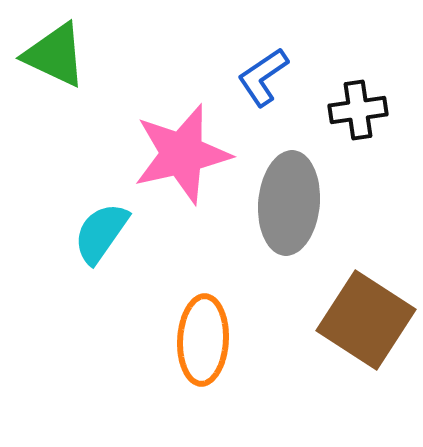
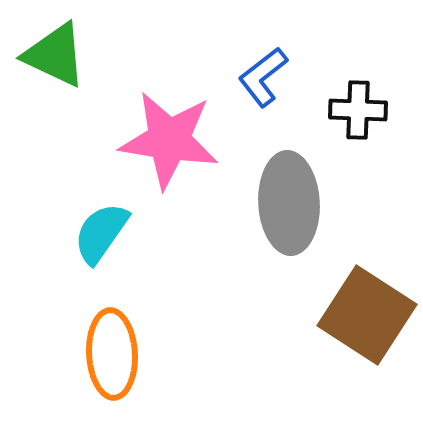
blue L-shape: rotated 4 degrees counterclockwise
black cross: rotated 10 degrees clockwise
pink star: moved 13 px left, 14 px up; rotated 22 degrees clockwise
gray ellipse: rotated 8 degrees counterclockwise
brown square: moved 1 px right, 5 px up
orange ellipse: moved 91 px left, 14 px down; rotated 6 degrees counterclockwise
